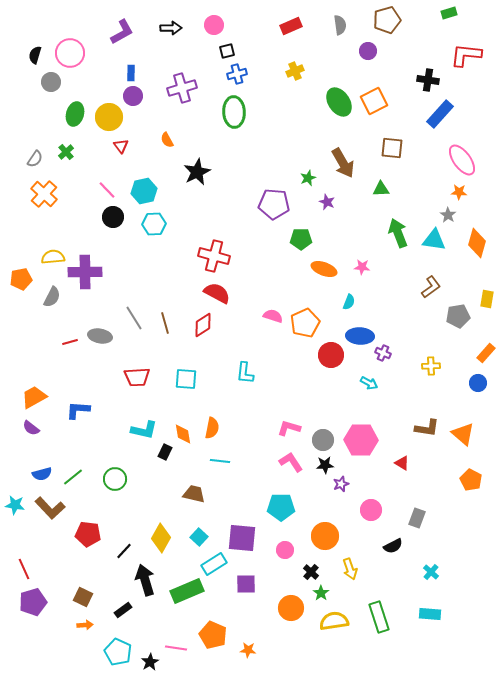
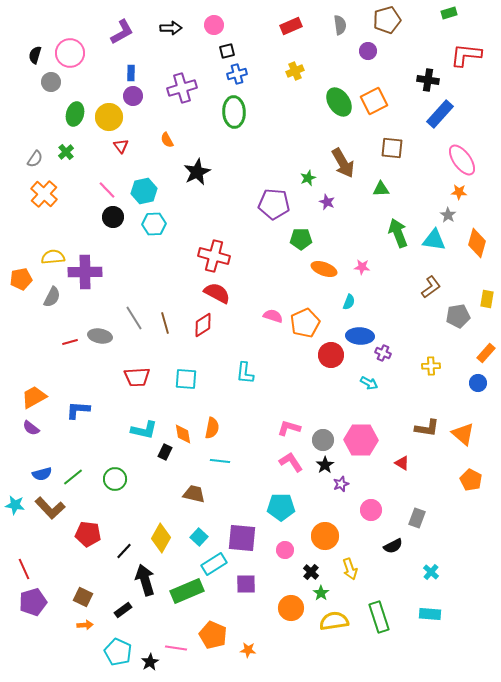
black star at (325, 465): rotated 30 degrees counterclockwise
